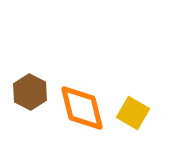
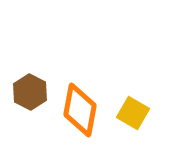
orange diamond: moved 2 px left, 2 px down; rotated 24 degrees clockwise
